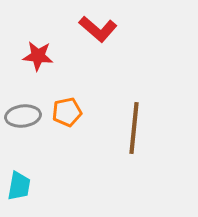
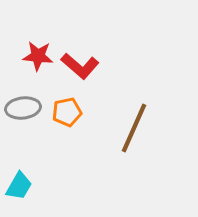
red L-shape: moved 18 px left, 37 px down
gray ellipse: moved 8 px up
brown line: rotated 18 degrees clockwise
cyan trapezoid: rotated 20 degrees clockwise
